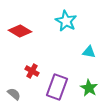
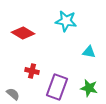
cyan star: rotated 20 degrees counterclockwise
red diamond: moved 3 px right, 2 px down
red cross: rotated 16 degrees counterclockwise
green star: rotated 18 degrees counterclockwise
gray semicircle: moved 1 px left
